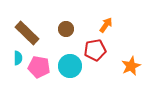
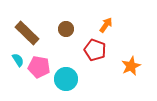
red pentagon: rotated 30 degrees clockwise
cyan semicircle: moved 2 px down; rotated 32 degrees counterclockwise
cyan circle: moved 4 px left, 13 px down
